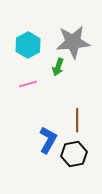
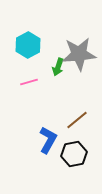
gray star: moved 6 px right, 12 px down
pink line: moved 1 px right, 2 px up
brown line: rotated 50 degrees clockwise
